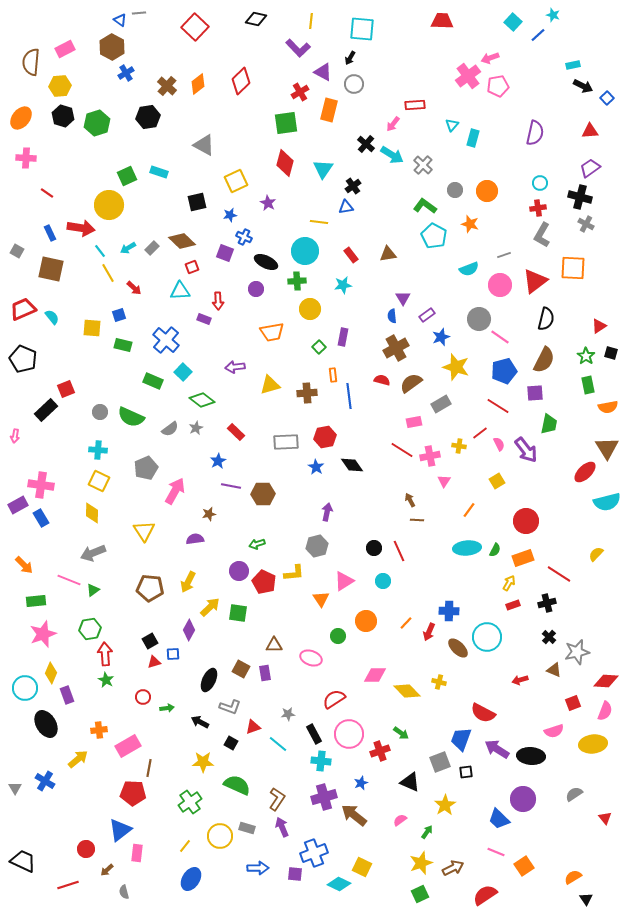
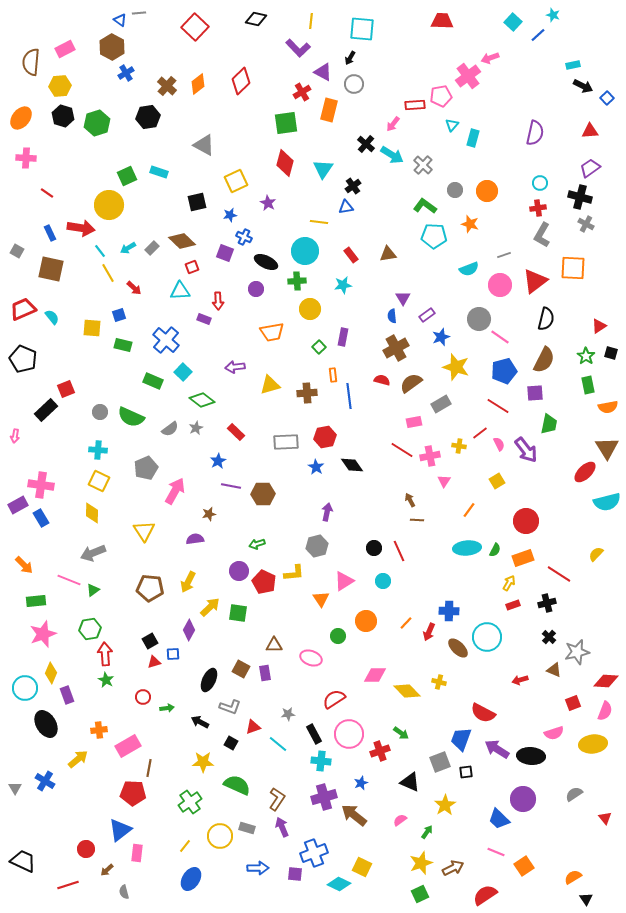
pink pentagon at (498, 86): moved 57 px left, 10 px down
red cross at (300, 92): moved 2 px right
cyan pentagon at (434, 236): rotated 25 degrees counterclockwise
pink semicircle at (554, 731): moved 2 px down
